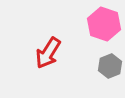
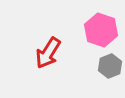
pink hexagon: moved 3 px left, 6 px down
